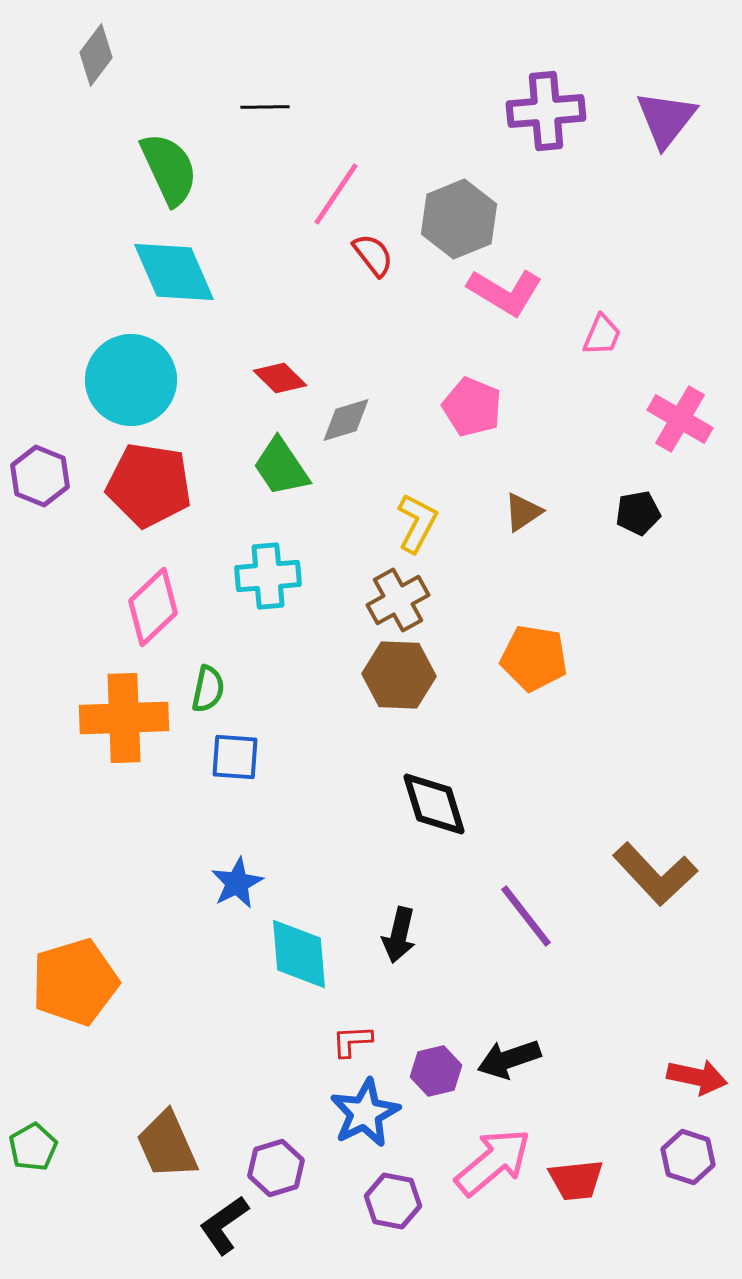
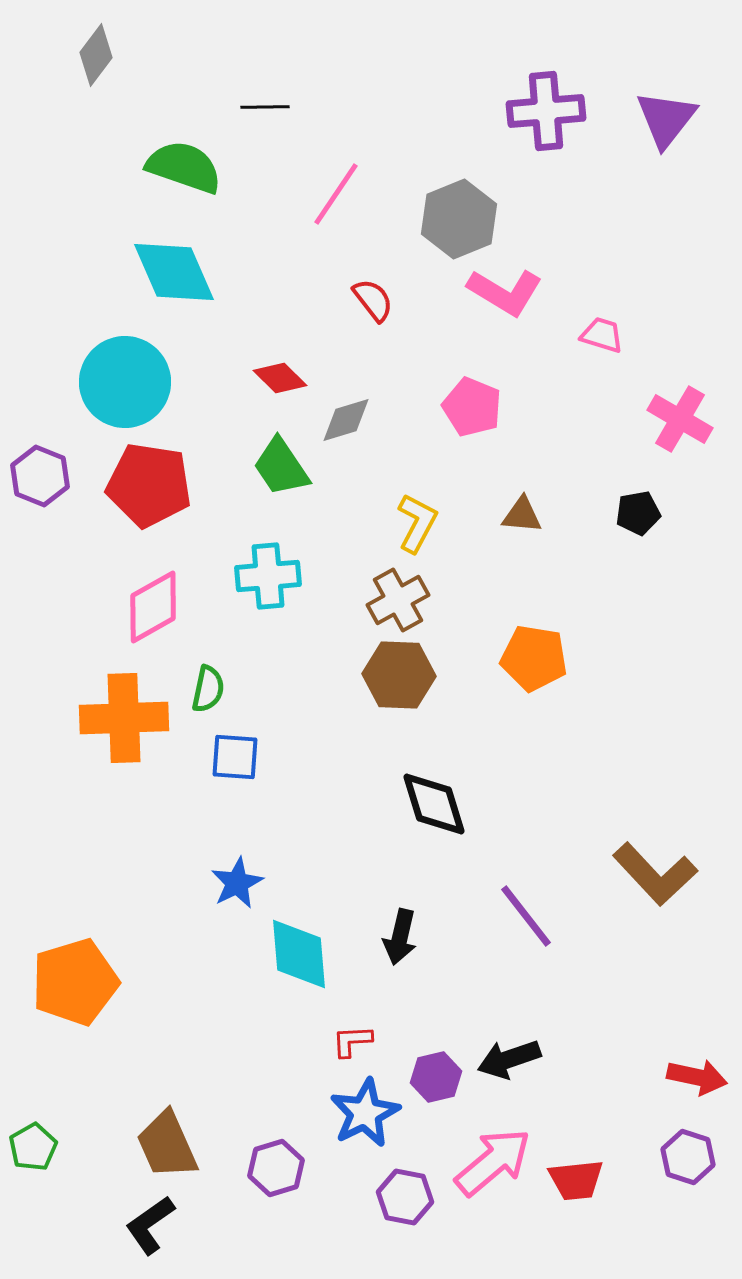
green semicircle at (169, 169): moved 15 px right, 2 px up; rotated 46 degrees counterclockwise
red semicircle at (373, 255): moved 45 px down
pink trapezoid at (602, 335): rotated 96 degrees counterclockwise
cyan circle at (131, 380): moved 6 px left, 2 px down
brown triangle at (523, 512): moved 1 px left, 3 px down; rotated 39 degrees clockwise
pink diamond at (153, 607): rotated 14 degrees clockwise
black arrow at (399, 935): moved 1 px right, 2 px down
purple hexagon at (436, 1071): moved 6 px down
purple hexagon at (393, 1201): moved 12 px right, 4 px up
black L-shape at (224, 1225): moved 74 px left
